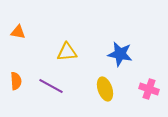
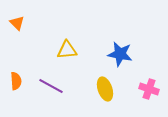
orange triangle: moved 1 px left, 9 px up; rotated 35 degrees clockwise
yellow triangle: moved 2 px up
